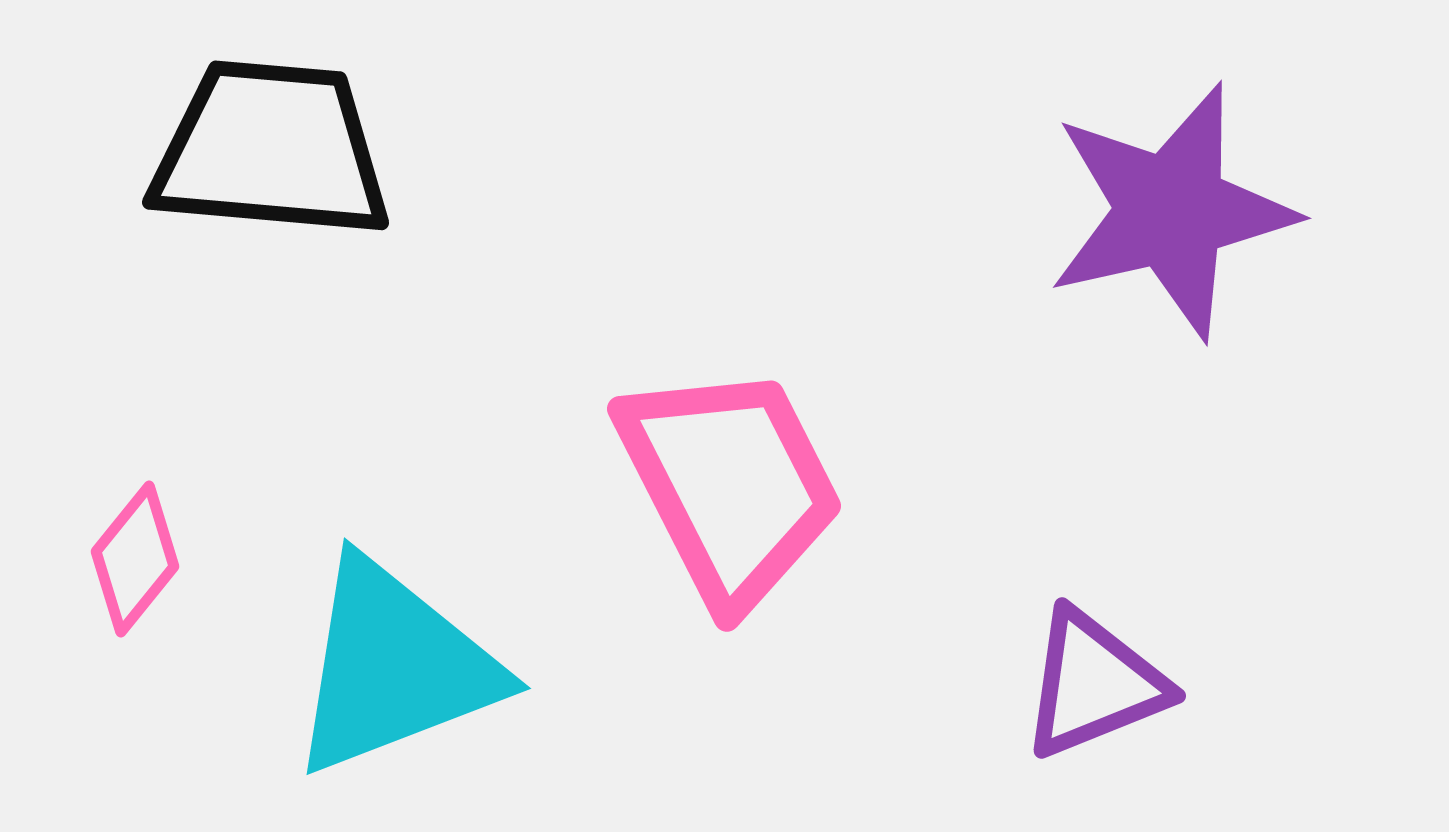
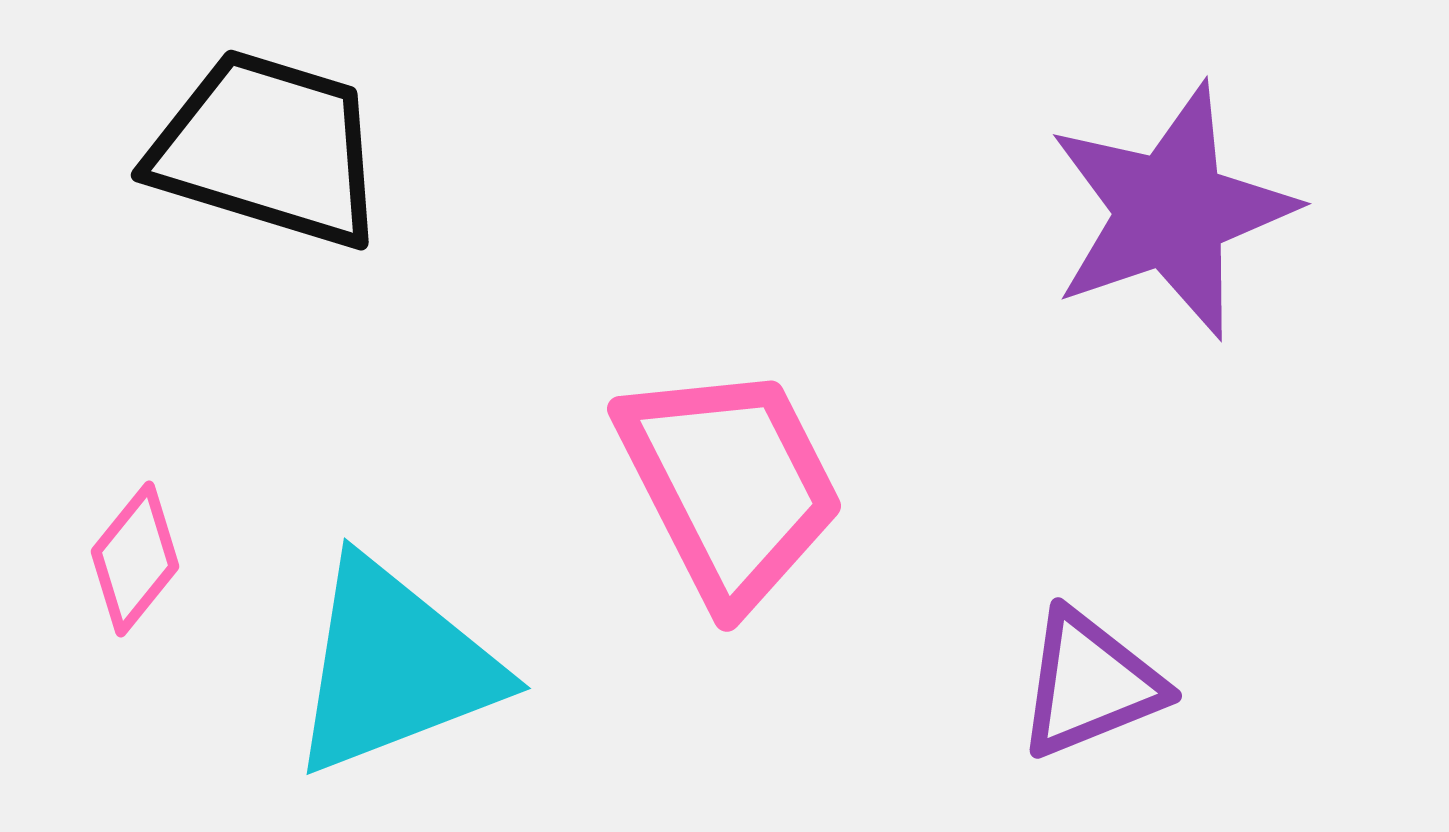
black trapezoid: moved 3 px left, 1 px up; rotated 12 degrees clockwise
purple star: rotated 6 degrees counterclockwise
purple triangle: moved 4 px left
